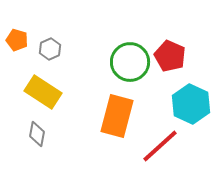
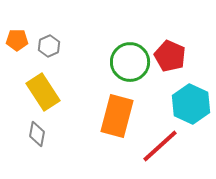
orange pentagon: rotated 15 degrees counterclockwise
gray hexagon: moved 1 px left, 3 px up
yellow rectangle: rotated 24 degrees clockwise
